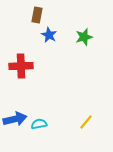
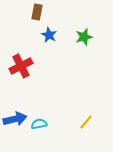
brown rectangle: moved 3 px up
red cross: rotated 25 degrees counterclockwise
